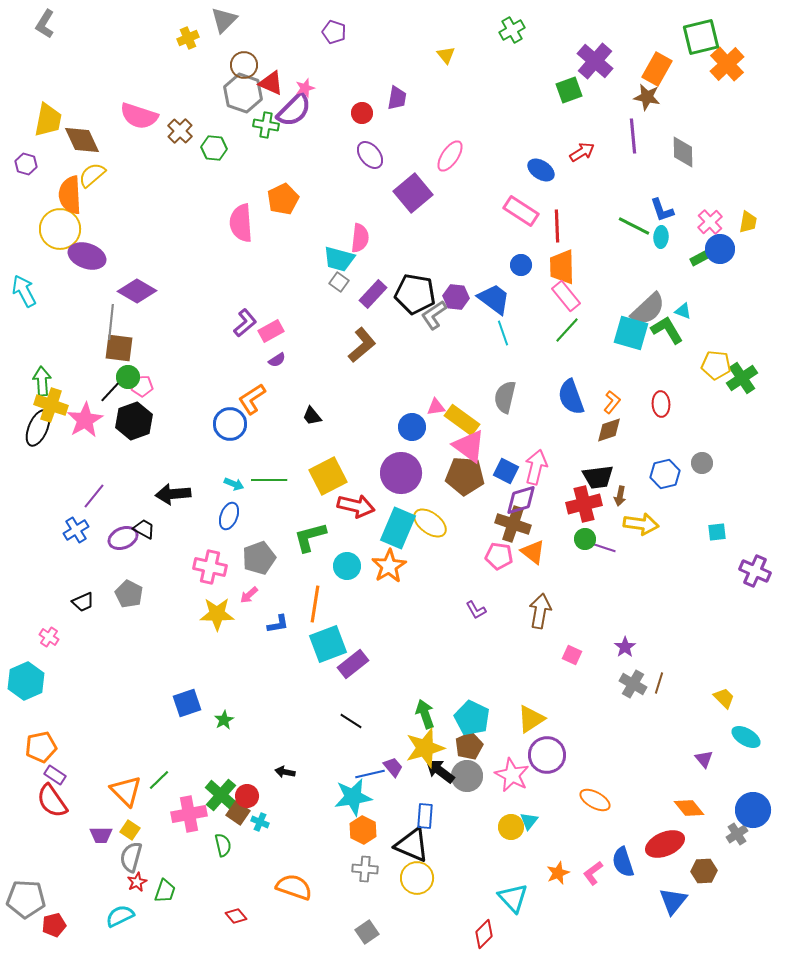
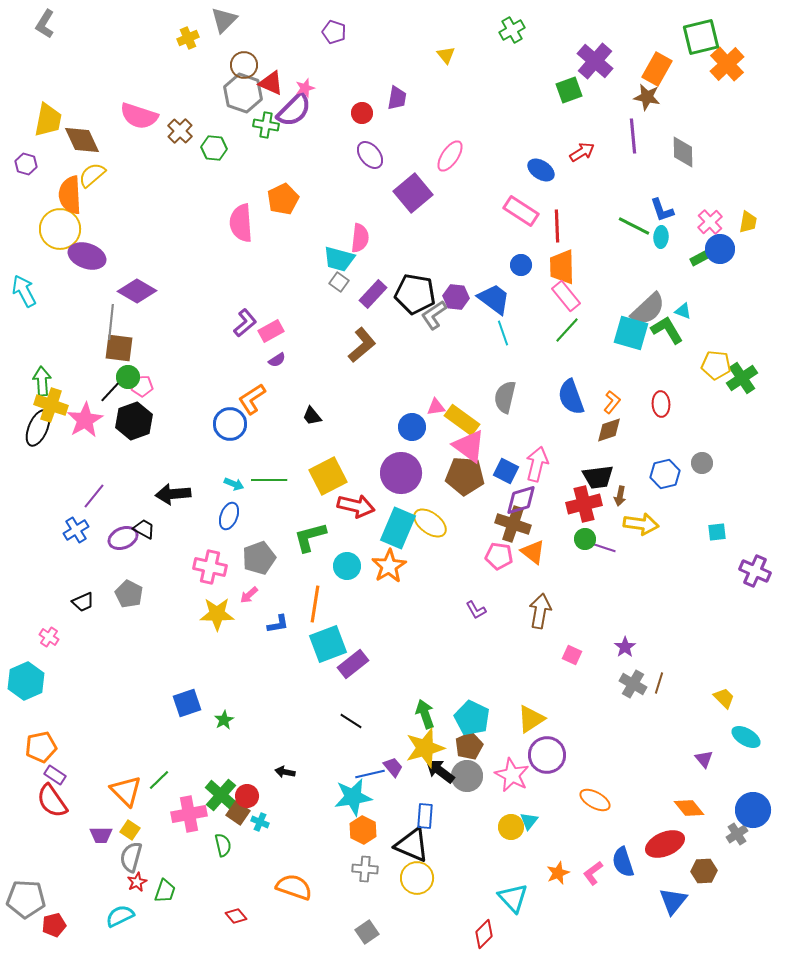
pink arrow at (536, 467): moved 1 px right, 3 px up
